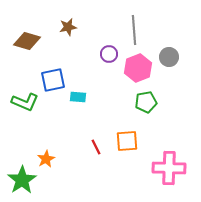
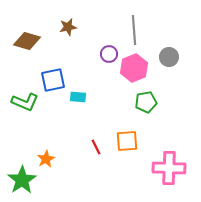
pink hexagon: moved 4 px left
